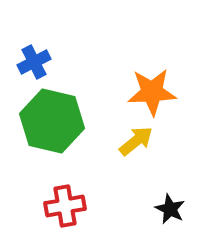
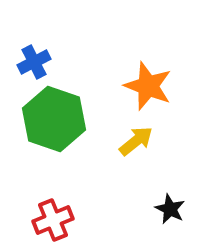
orange star: moved 4 px left, 6 px up; rotated 24 degrees clockwise
green hexagon: moved 2 px right, 2 px up; rotated 6 degrees clockwise
red cross: moved 12 px left, 14 px down; rotated 12 degrees counterclockwise
